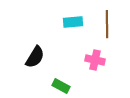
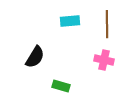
cyan rectangle: moved 3 px left, 1 px up
pink cross: moved 9 px right
green rectangle: rotated 12 degrees counterclockwise
